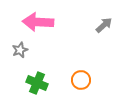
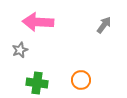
gray arrow: rotated 12 degrees counterclockwise
green cross: rotated 15 degrees counterclockwise
